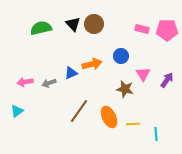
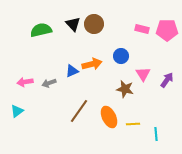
green semicircle: moved 2 px down
blue triangle: moved 1 px right, 2 px up
